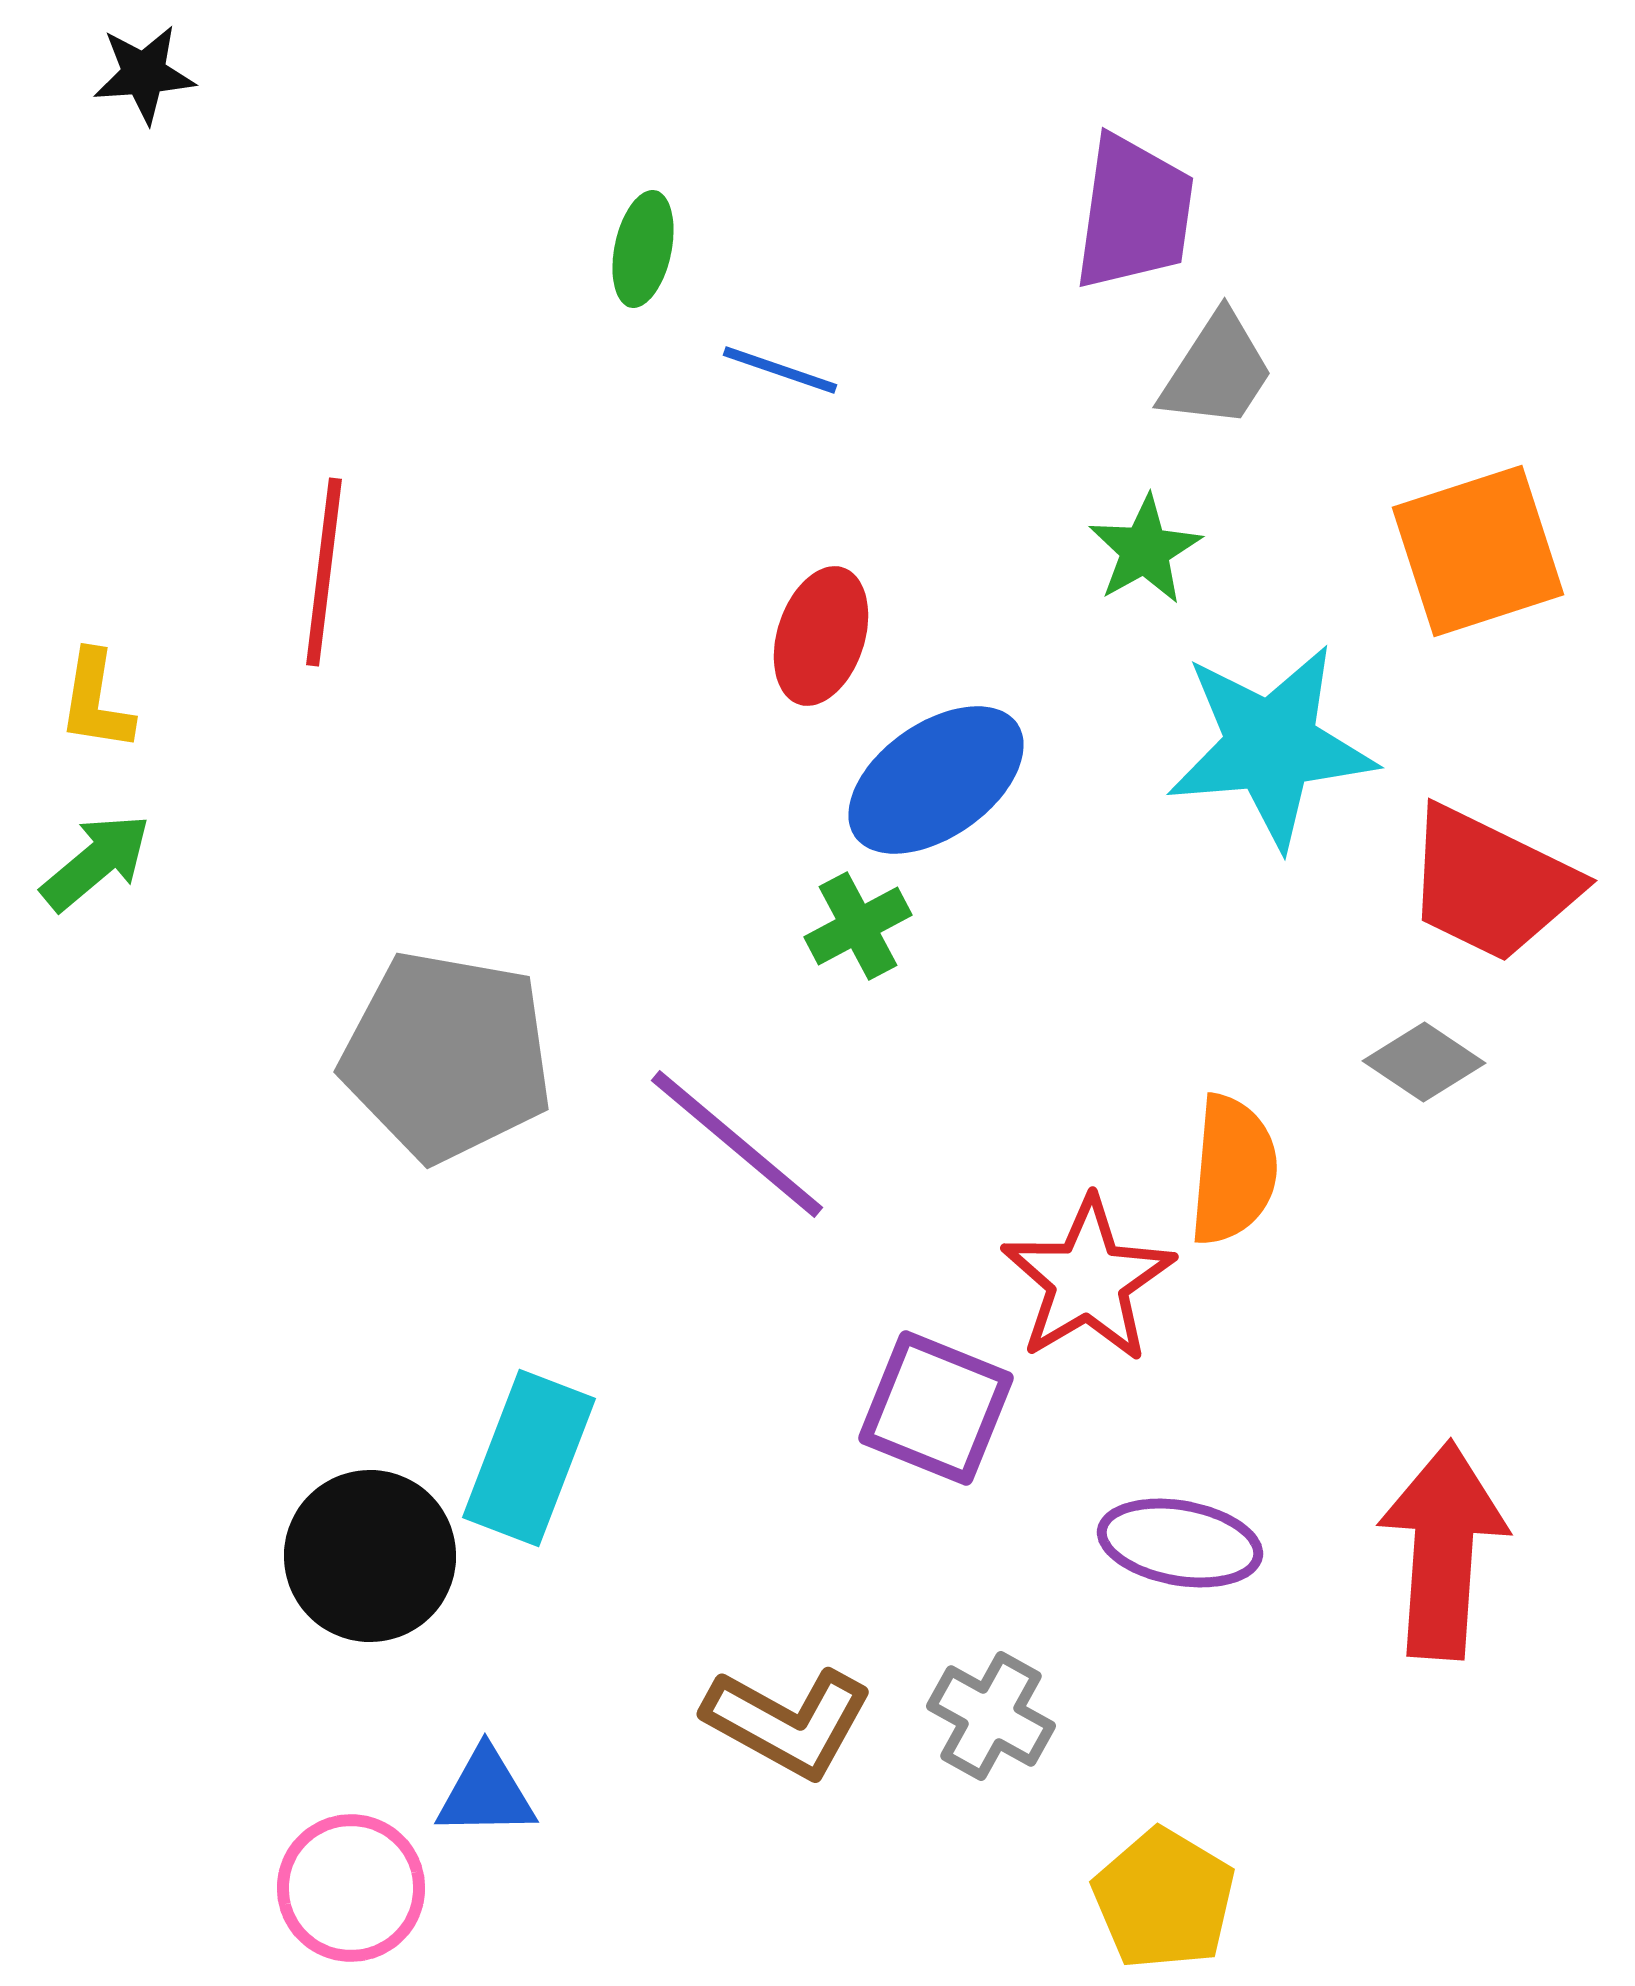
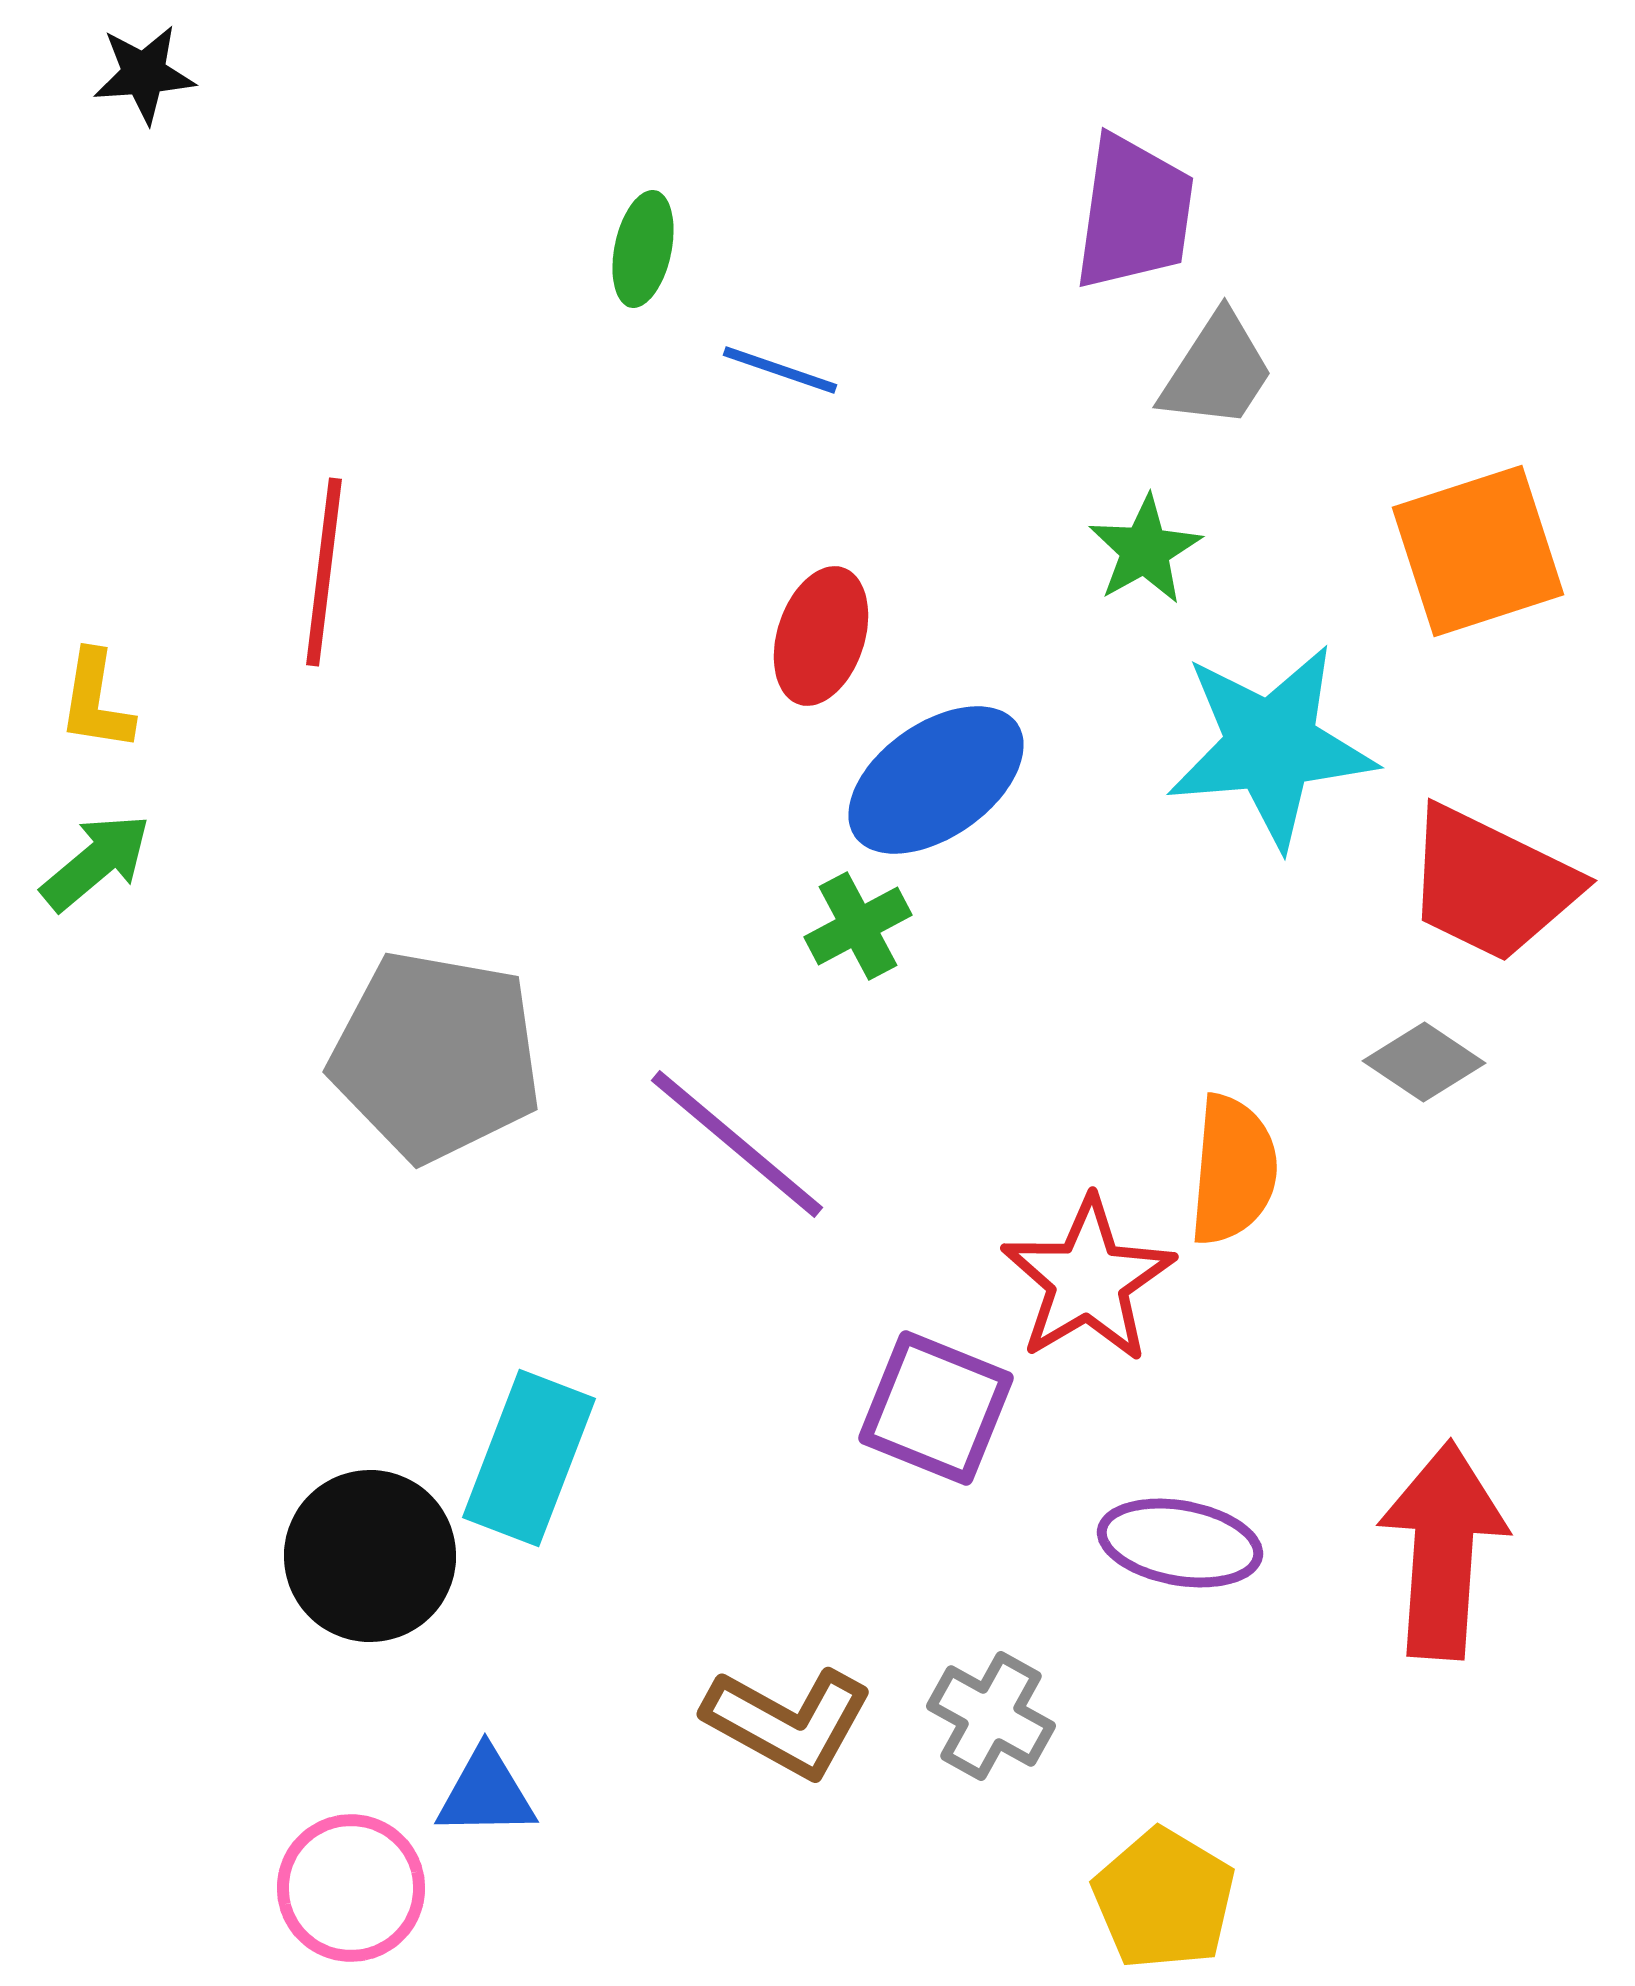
gray pentagon: moved 11 px left
